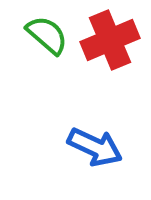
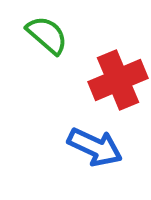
red cross: moved 8 px right, 40 px down
